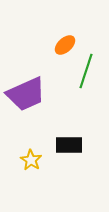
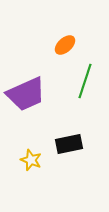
green line: moved 1 px left, 10 px down
black rectangle: moved 1 px up; rotated 12 degrees counterclockwise
yellow star: rotated 10 degrees counterclockwise
